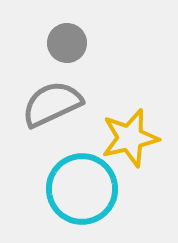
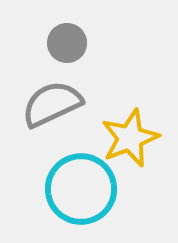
yellow star: rotated 8 degrees counterclockwise
cyan circle: moved 1 px left
